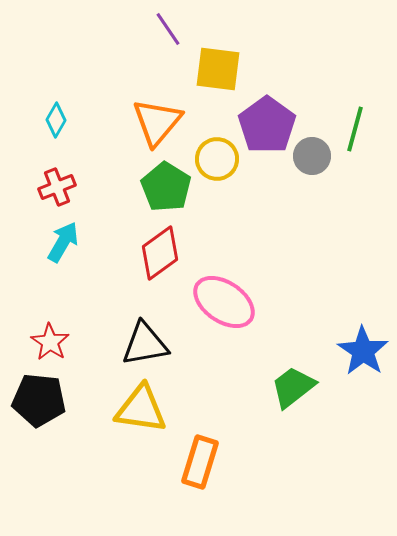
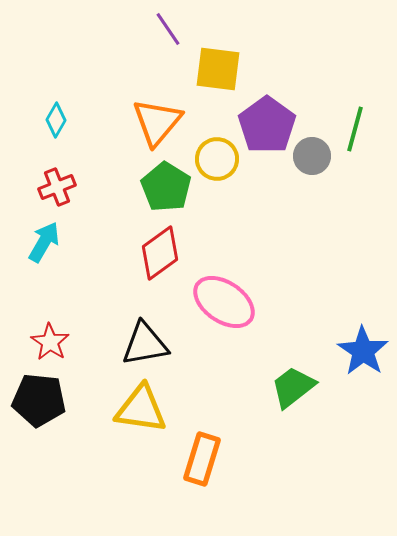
cyan arrow: moved 19 px left
orange rectangle: moved 2 px right, 3 px up
